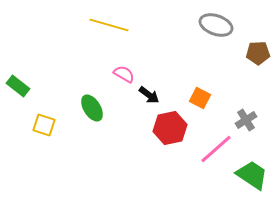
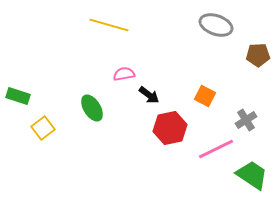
brown pentagon: moved 2 px down
pink semicircle: rotated 40 degrees counterclockwise
green rectangle: moved 10 px down; rotated 20 degrees counterclockwise
orange square: moved 5 px right, 2 px up
yellow square: moved 1 px left, 3 px down; rotated 35 degrees clockwise
pink line: rotated 15 degrees clockwise
